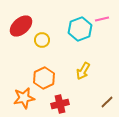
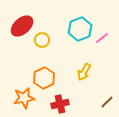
pink line: moved 19 px down; rotated 24 degrees counterclockwise
red ellipse: moved 1 px right
yellow arrow: moved 1 px right, 1 px down
